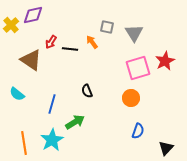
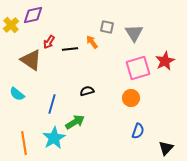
red arrow: moved 2 px left
black line: rotated 14 degrees counterclockwise
black semicircle: rotated 96 degrees clockwise
cyan star: moved 2 px right, 2 px up
